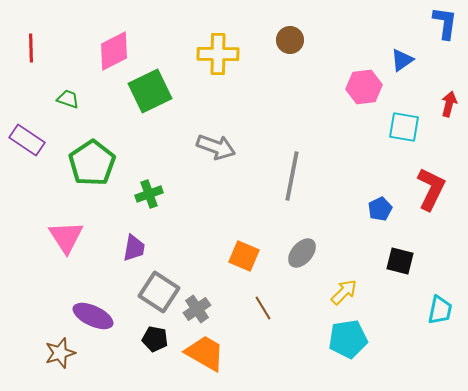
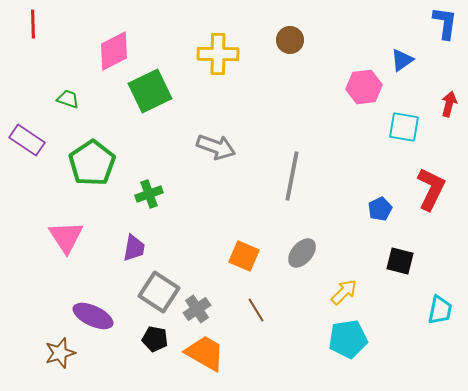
red line: moved 2 px right, 24 px up
brown line: moved 7 px left, 2 px down
